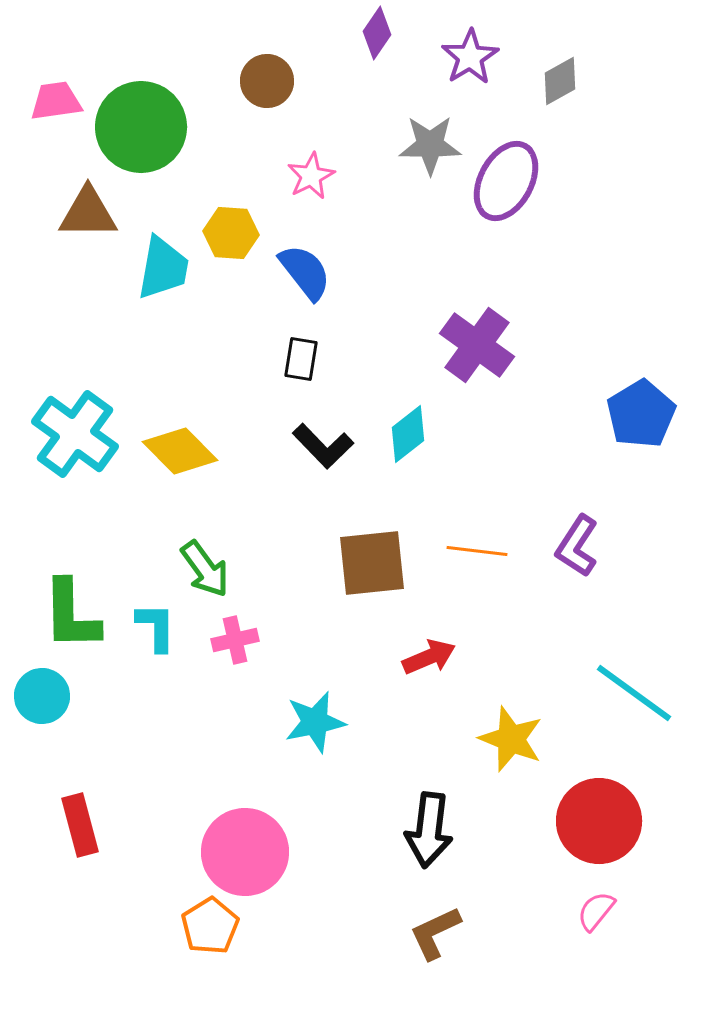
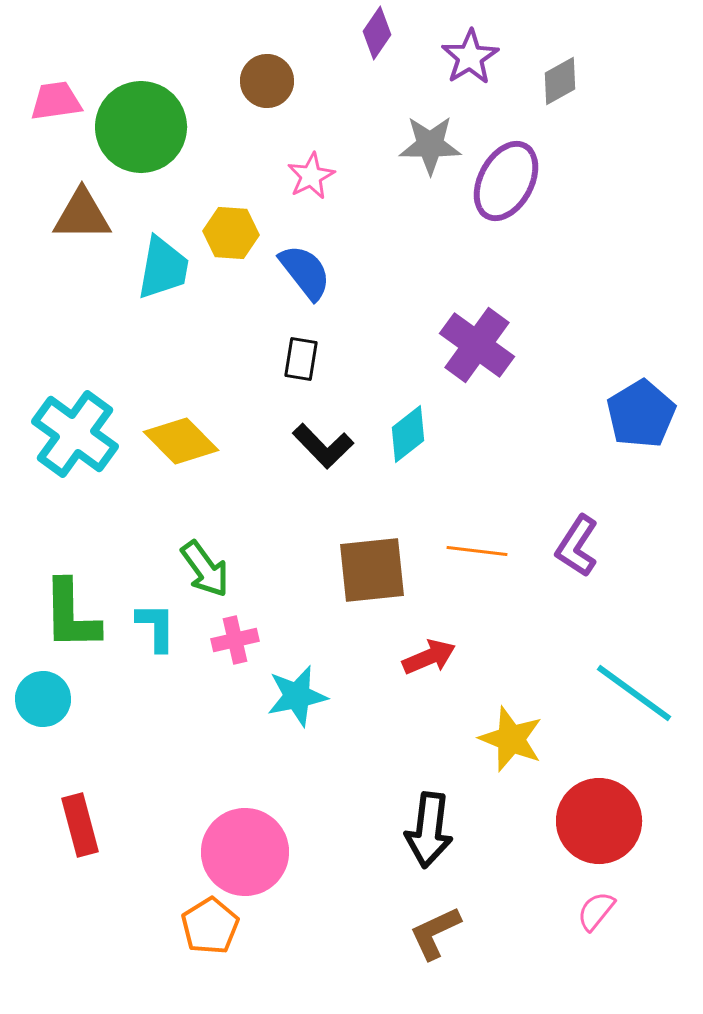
brown triangle: moved 6 px left, 2 px down
yellow diamond: moved 1 px right, 10 px up
brown square: moved 7 px down
cyan circle: moved 1 px right, 3 px down
cyan star: moved 18 px left, 26 px up
